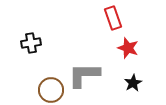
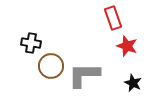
black cross: rotated 18 degrees clockwise
red star: moved 1 px left, 2 px up
black star: rotated 18 degrees counterclockwise
brown circle: moved 24 px up
